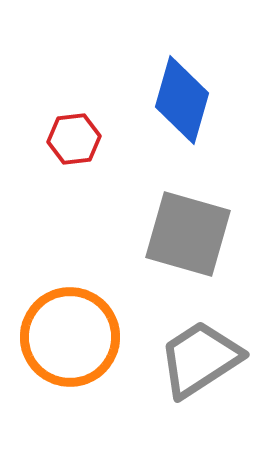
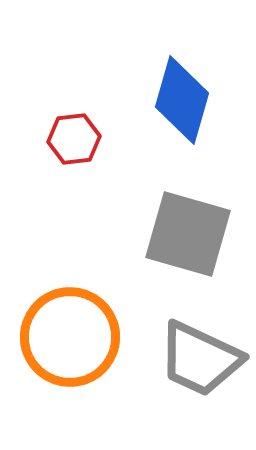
gray trapezoid: rotated 122 degrees counterclockwise
